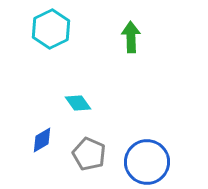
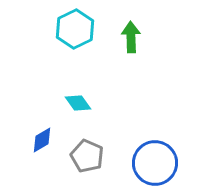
cyan hexagon: moved 24 px right
gray pentagon: moved 2 px left, 2 px down
blue circle: moved 8 px right, 1 px down
